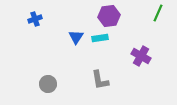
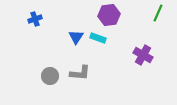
purple hexagon: moved 1 px up
cyan rectangle: moved 2 px left; rotated 28 degrees clockwise
purple cross: moved 2 px right, 1 px up
gray L-shape: moved 20 px left, 7 px up; rotated 75 degrees counterclockwise
gray circle: moved 2 px right, 8 px up
